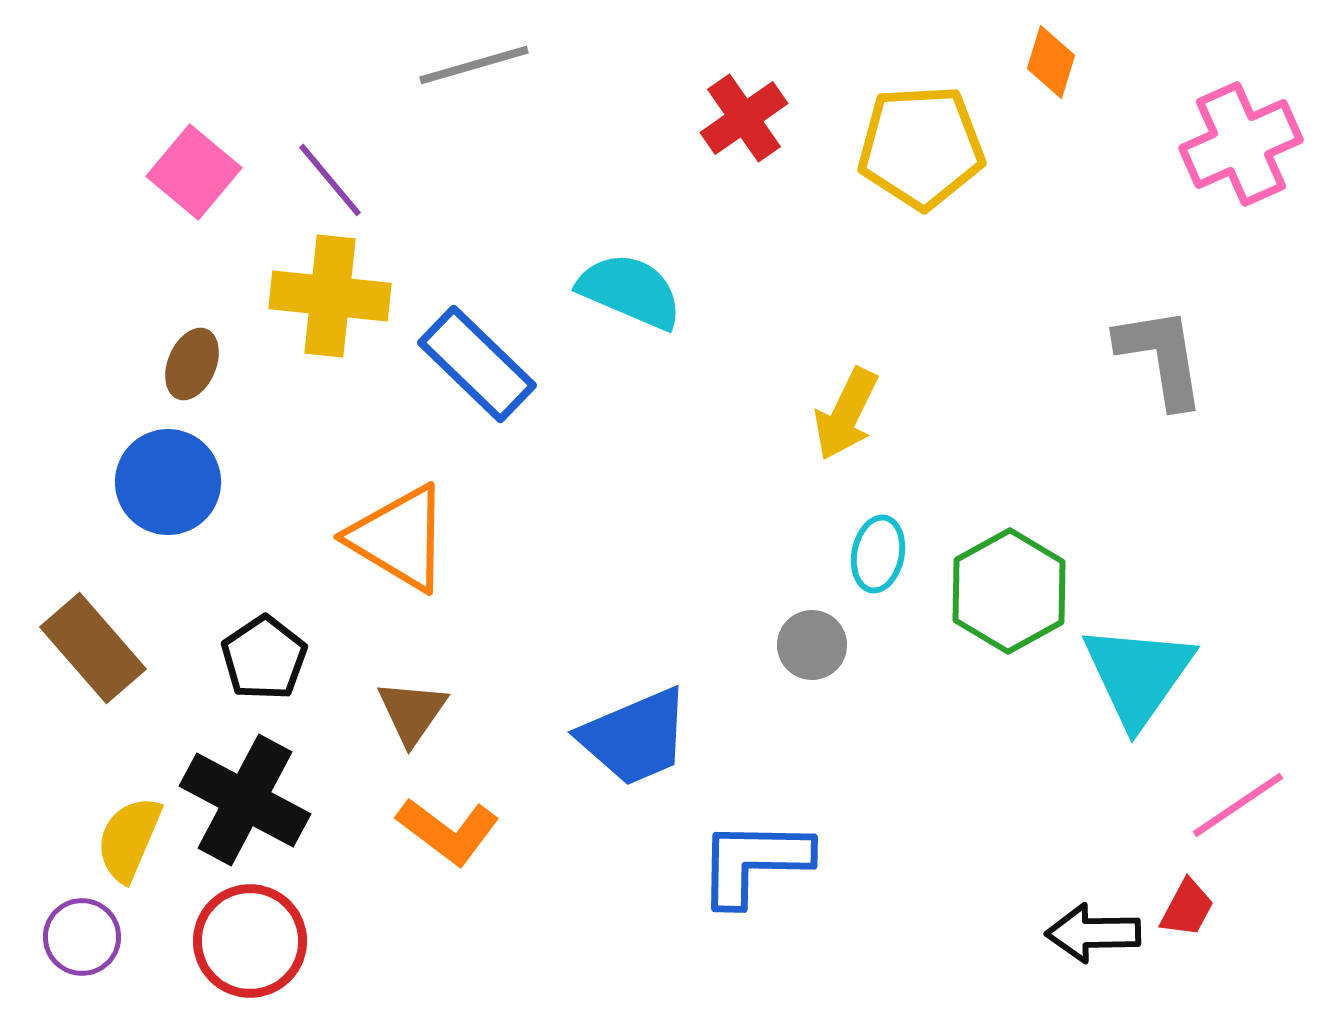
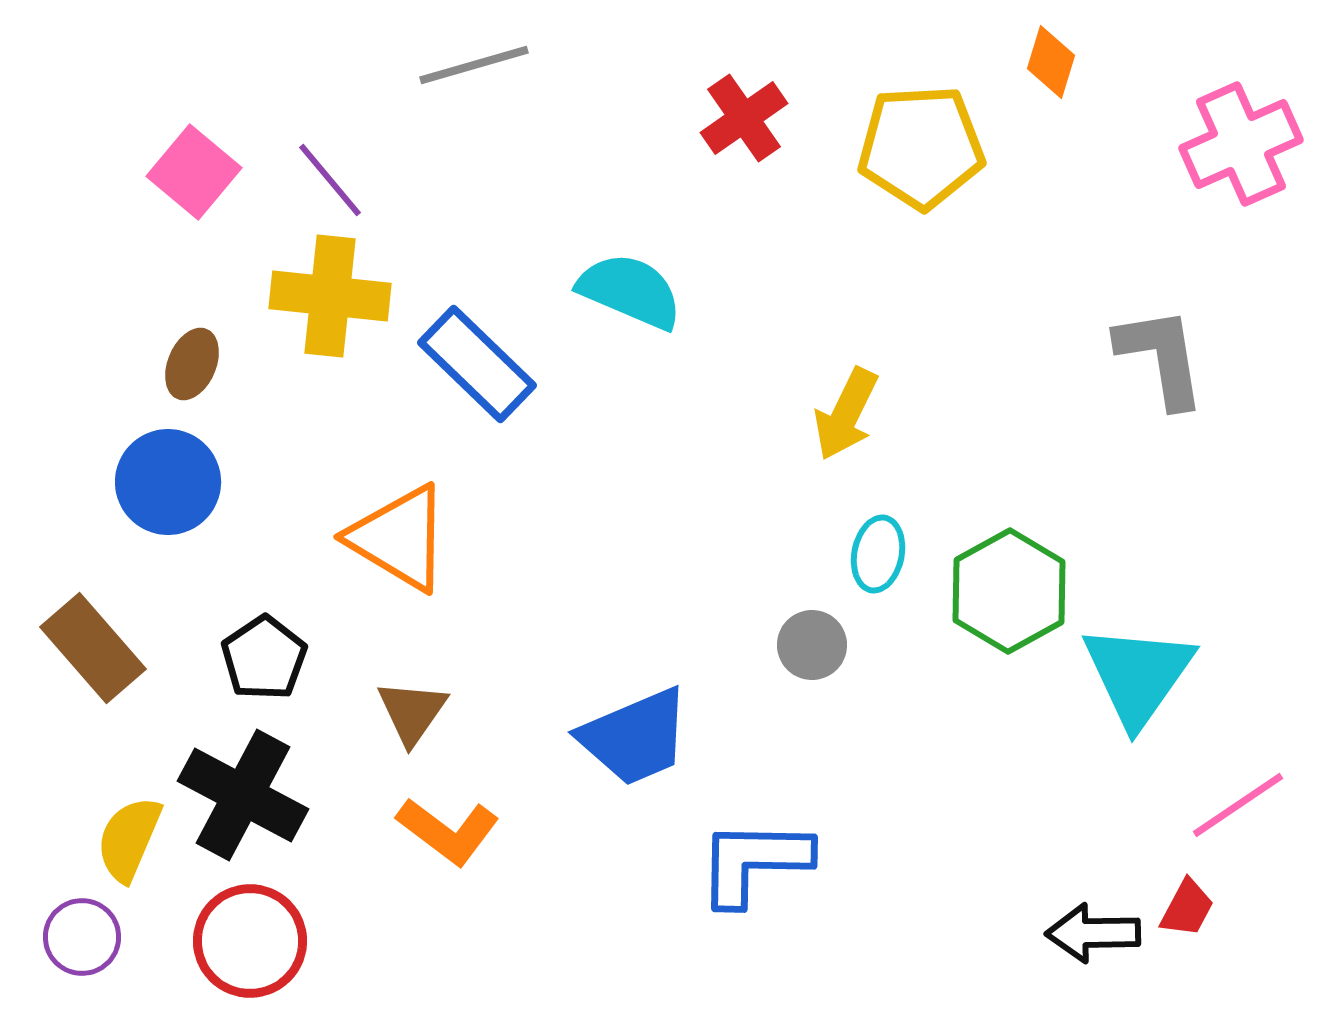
black cross: moved 2 px left, 5 px up
